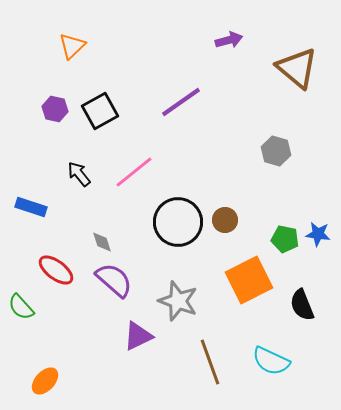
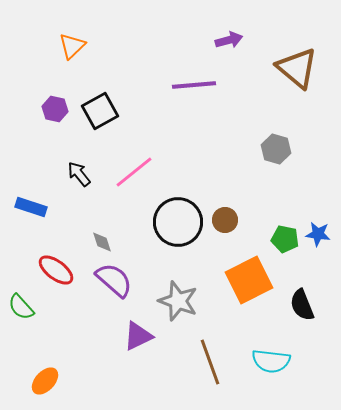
purple line: moved 13 px right, 17 px up; rotated 30 degrees clockwise
gray hexagon: moved 2 px up
cyan semicircle: rotated 18 degrees counterclockwise
